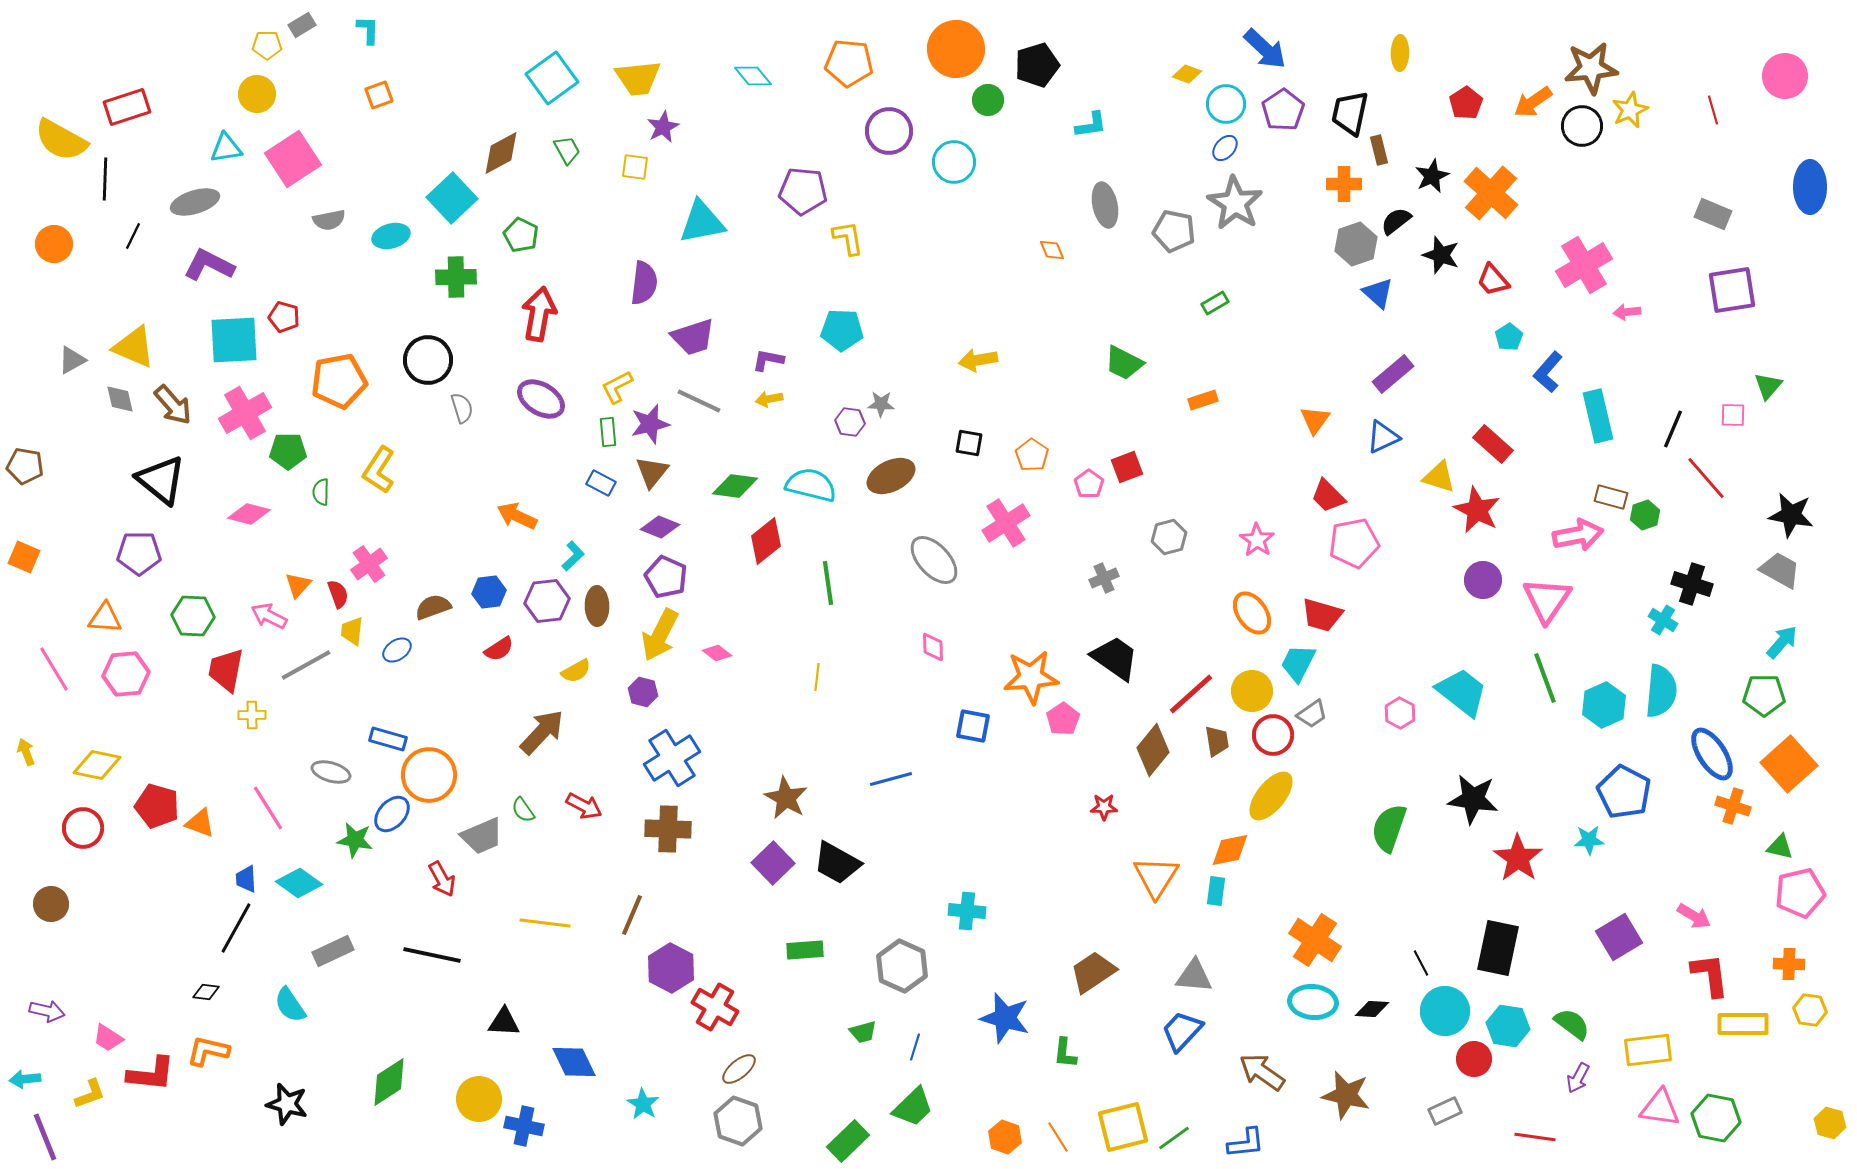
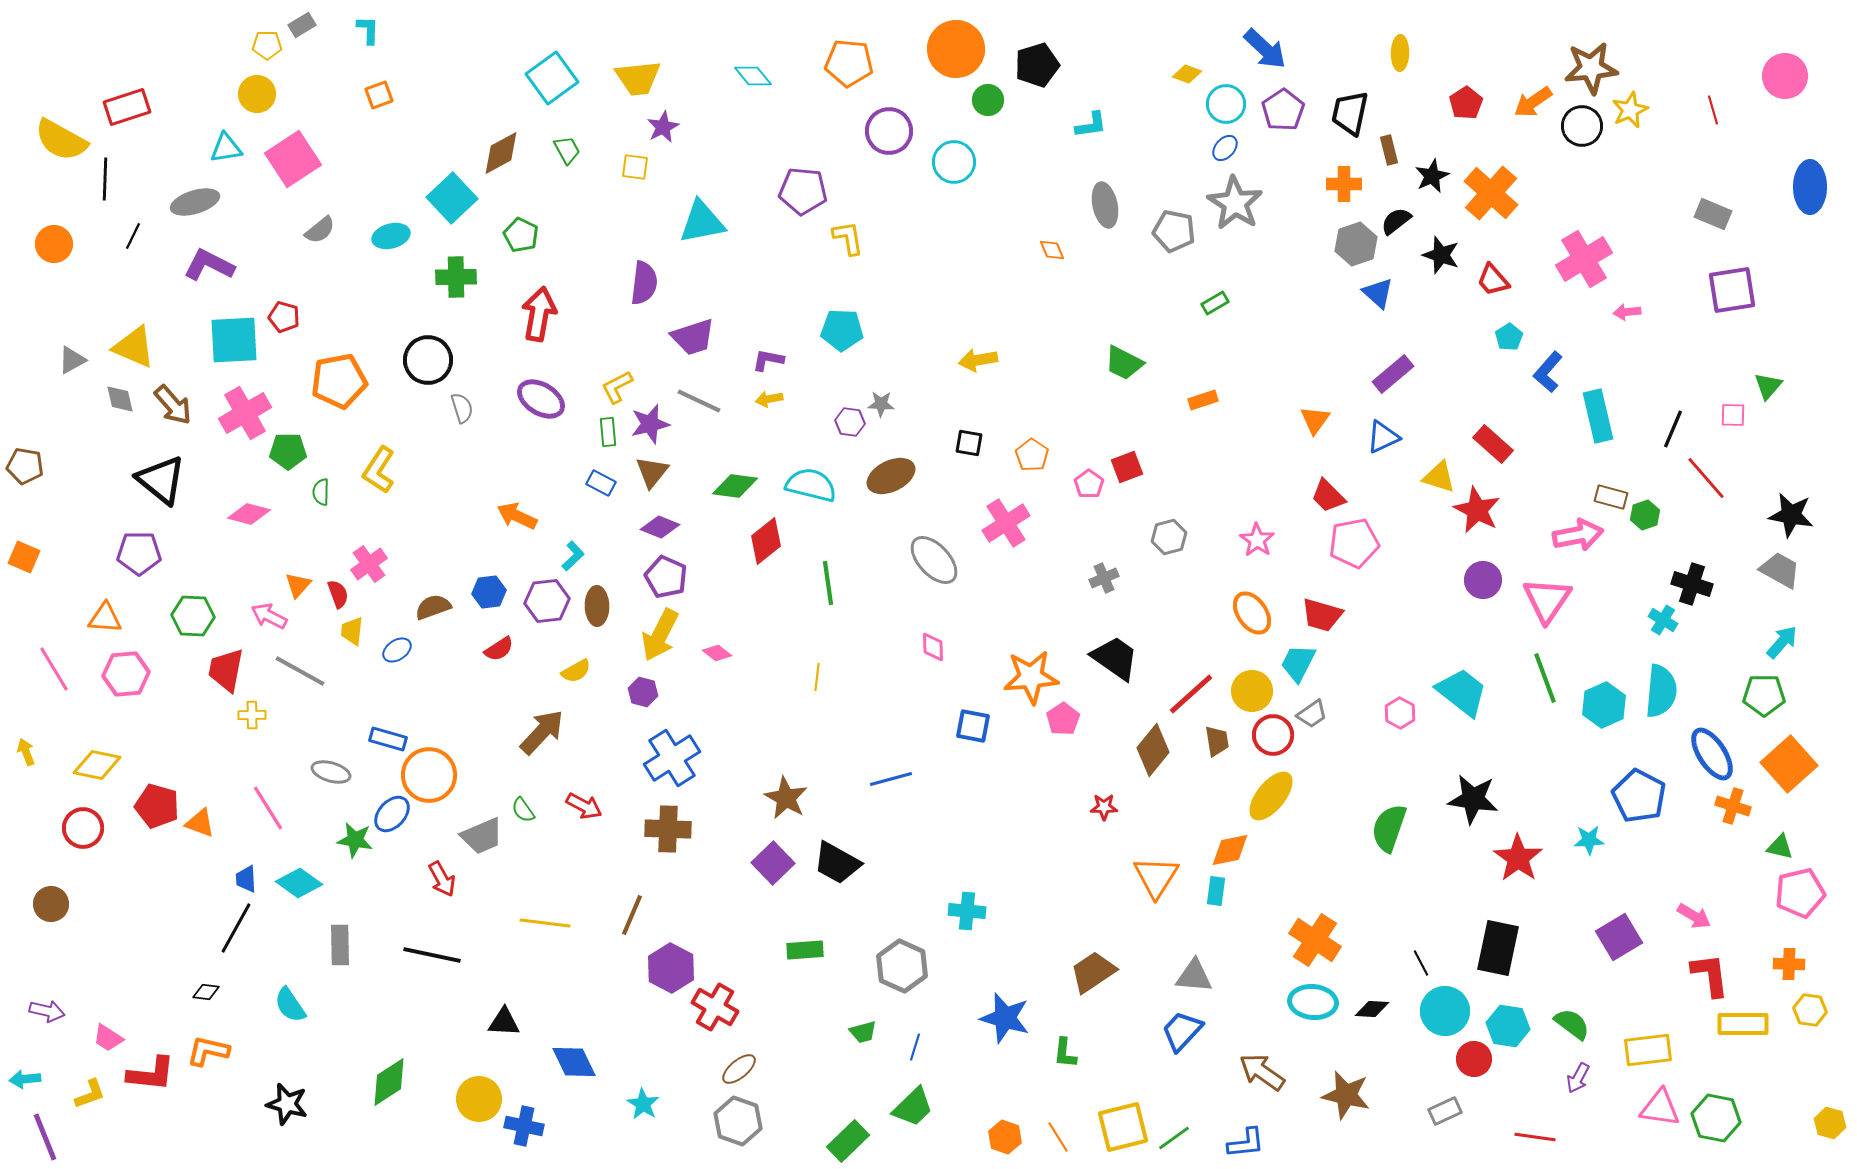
brown rectangle at (1379, 150): moved 10 px right
gray semicircle at (329, 220): moved 9 px left, 10 px down; rotated 28 degrees counterclockwise
pink cross at (1584, 265): moved 6 px up
gray line at (306, 665): moved 6 px left, 6 px down; rotated 58 degrees clockwise
blue pentagon at (1624, 792): moved 15 px right, 4 px down
gray rectangle at (333, 951): moved 7 px right, 6 px up; rotated 66 degrees counterclockwise
